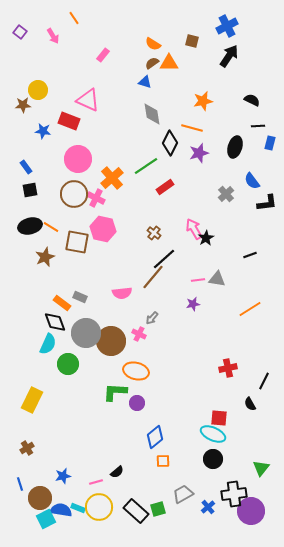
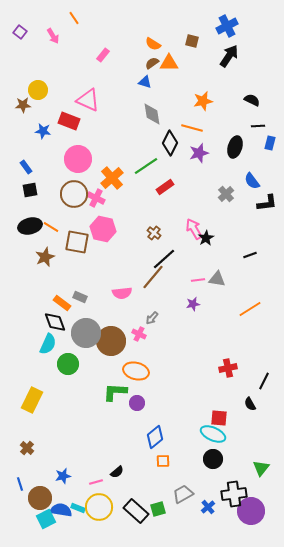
brown cross at (27, 448): rotated 16 degrees counterclockwise
